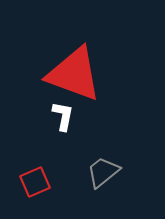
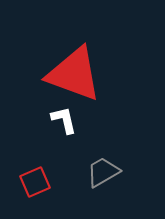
white L-shape: moved 1 px right, 4 px down; rotated 24 degrees counterclockwise
gray trapezoid: rotated 9 degrees clockwise
